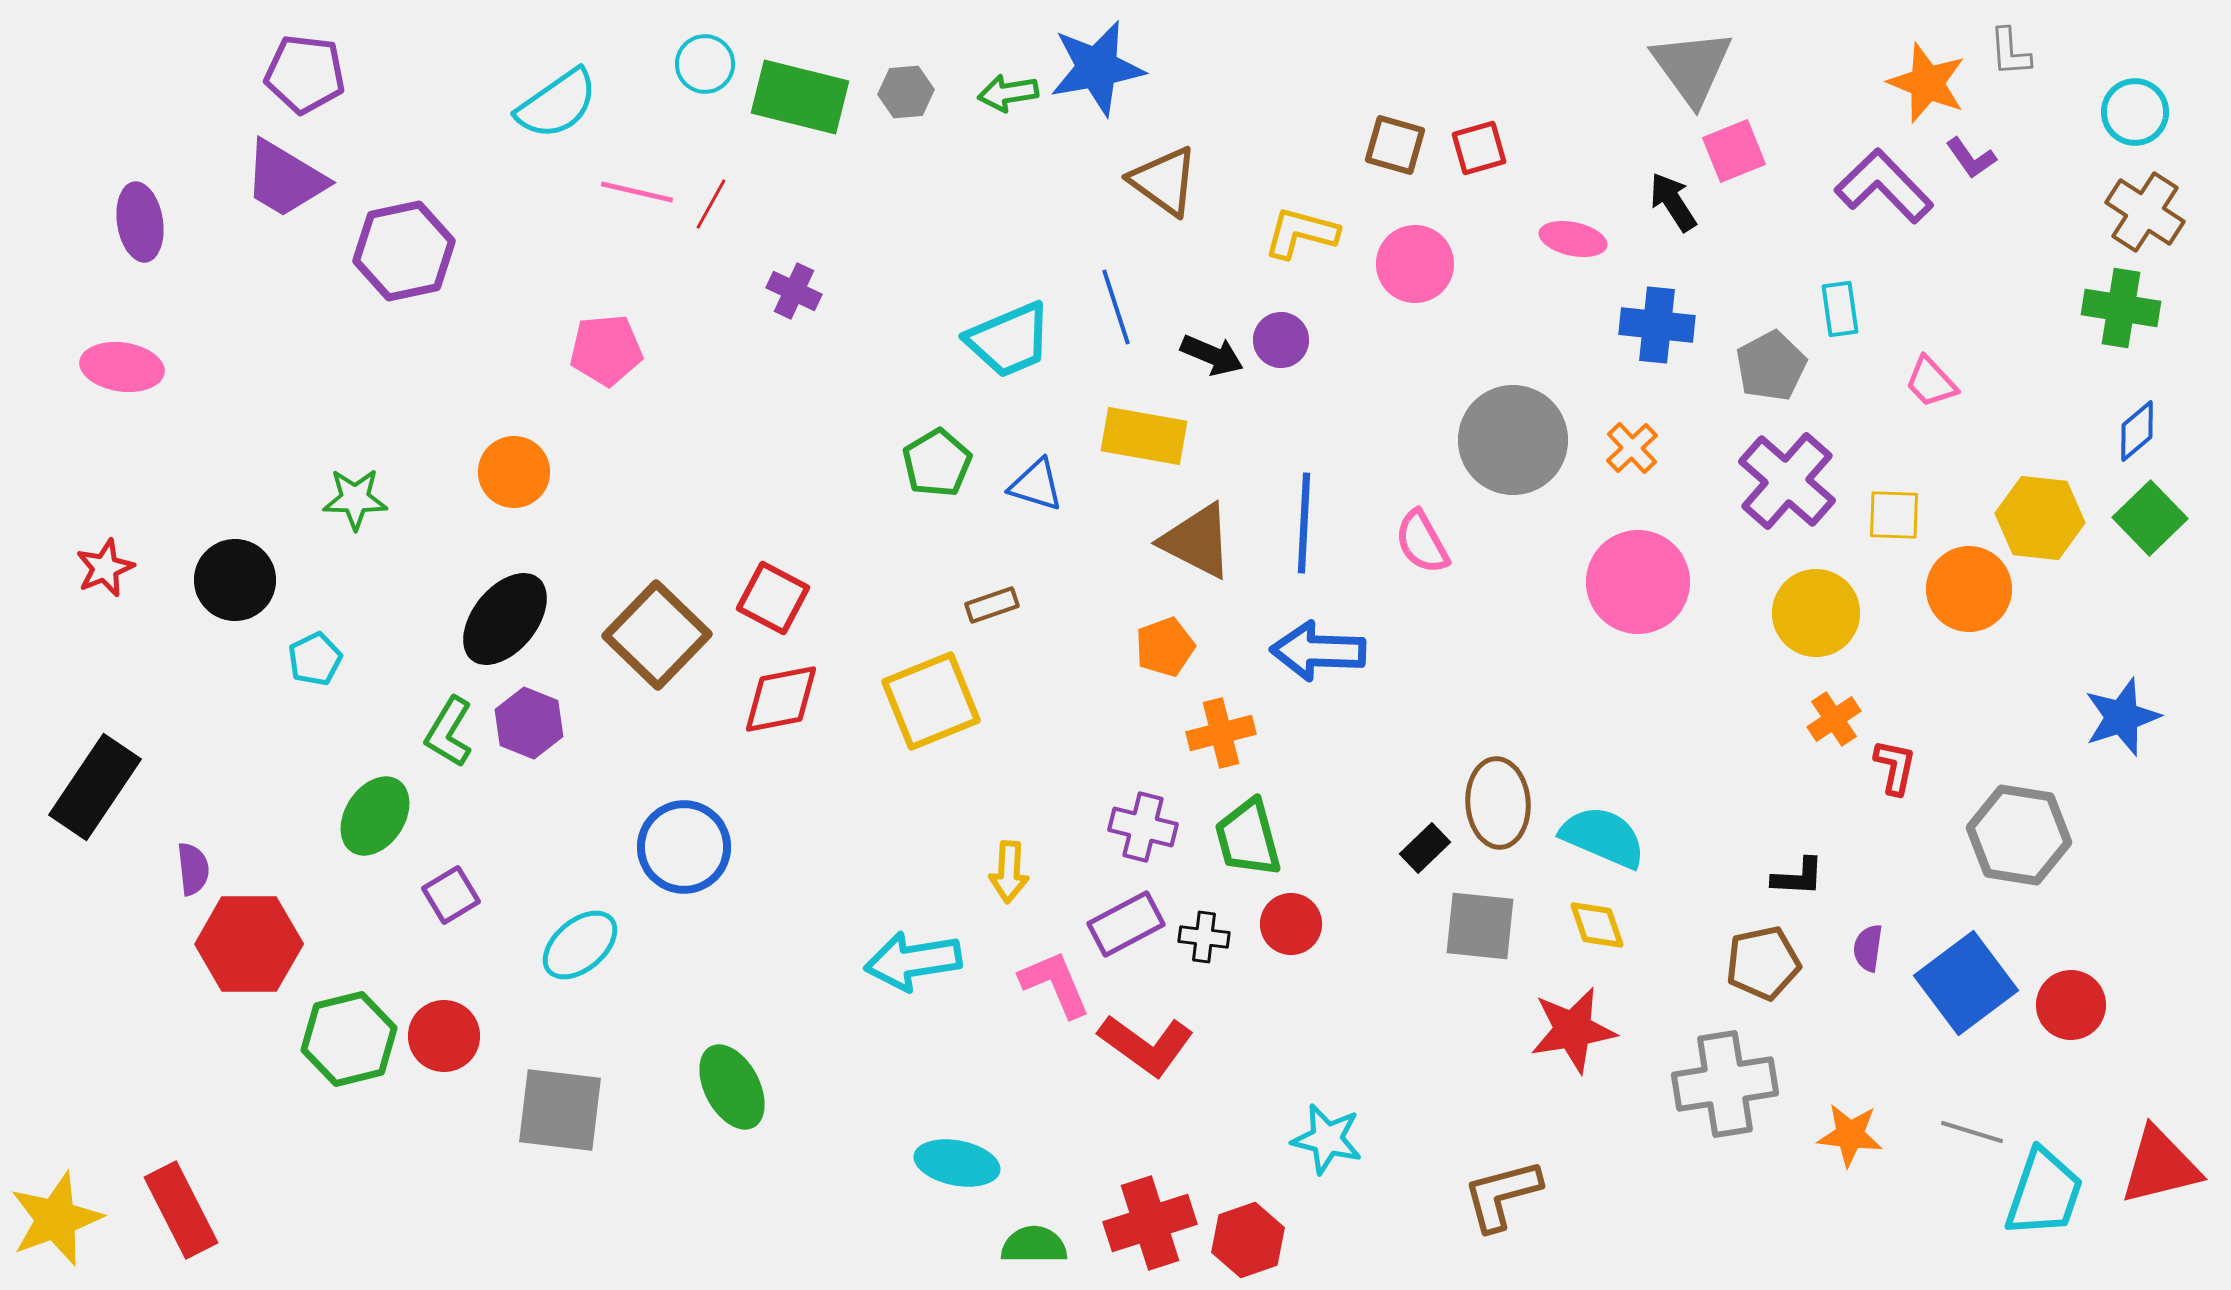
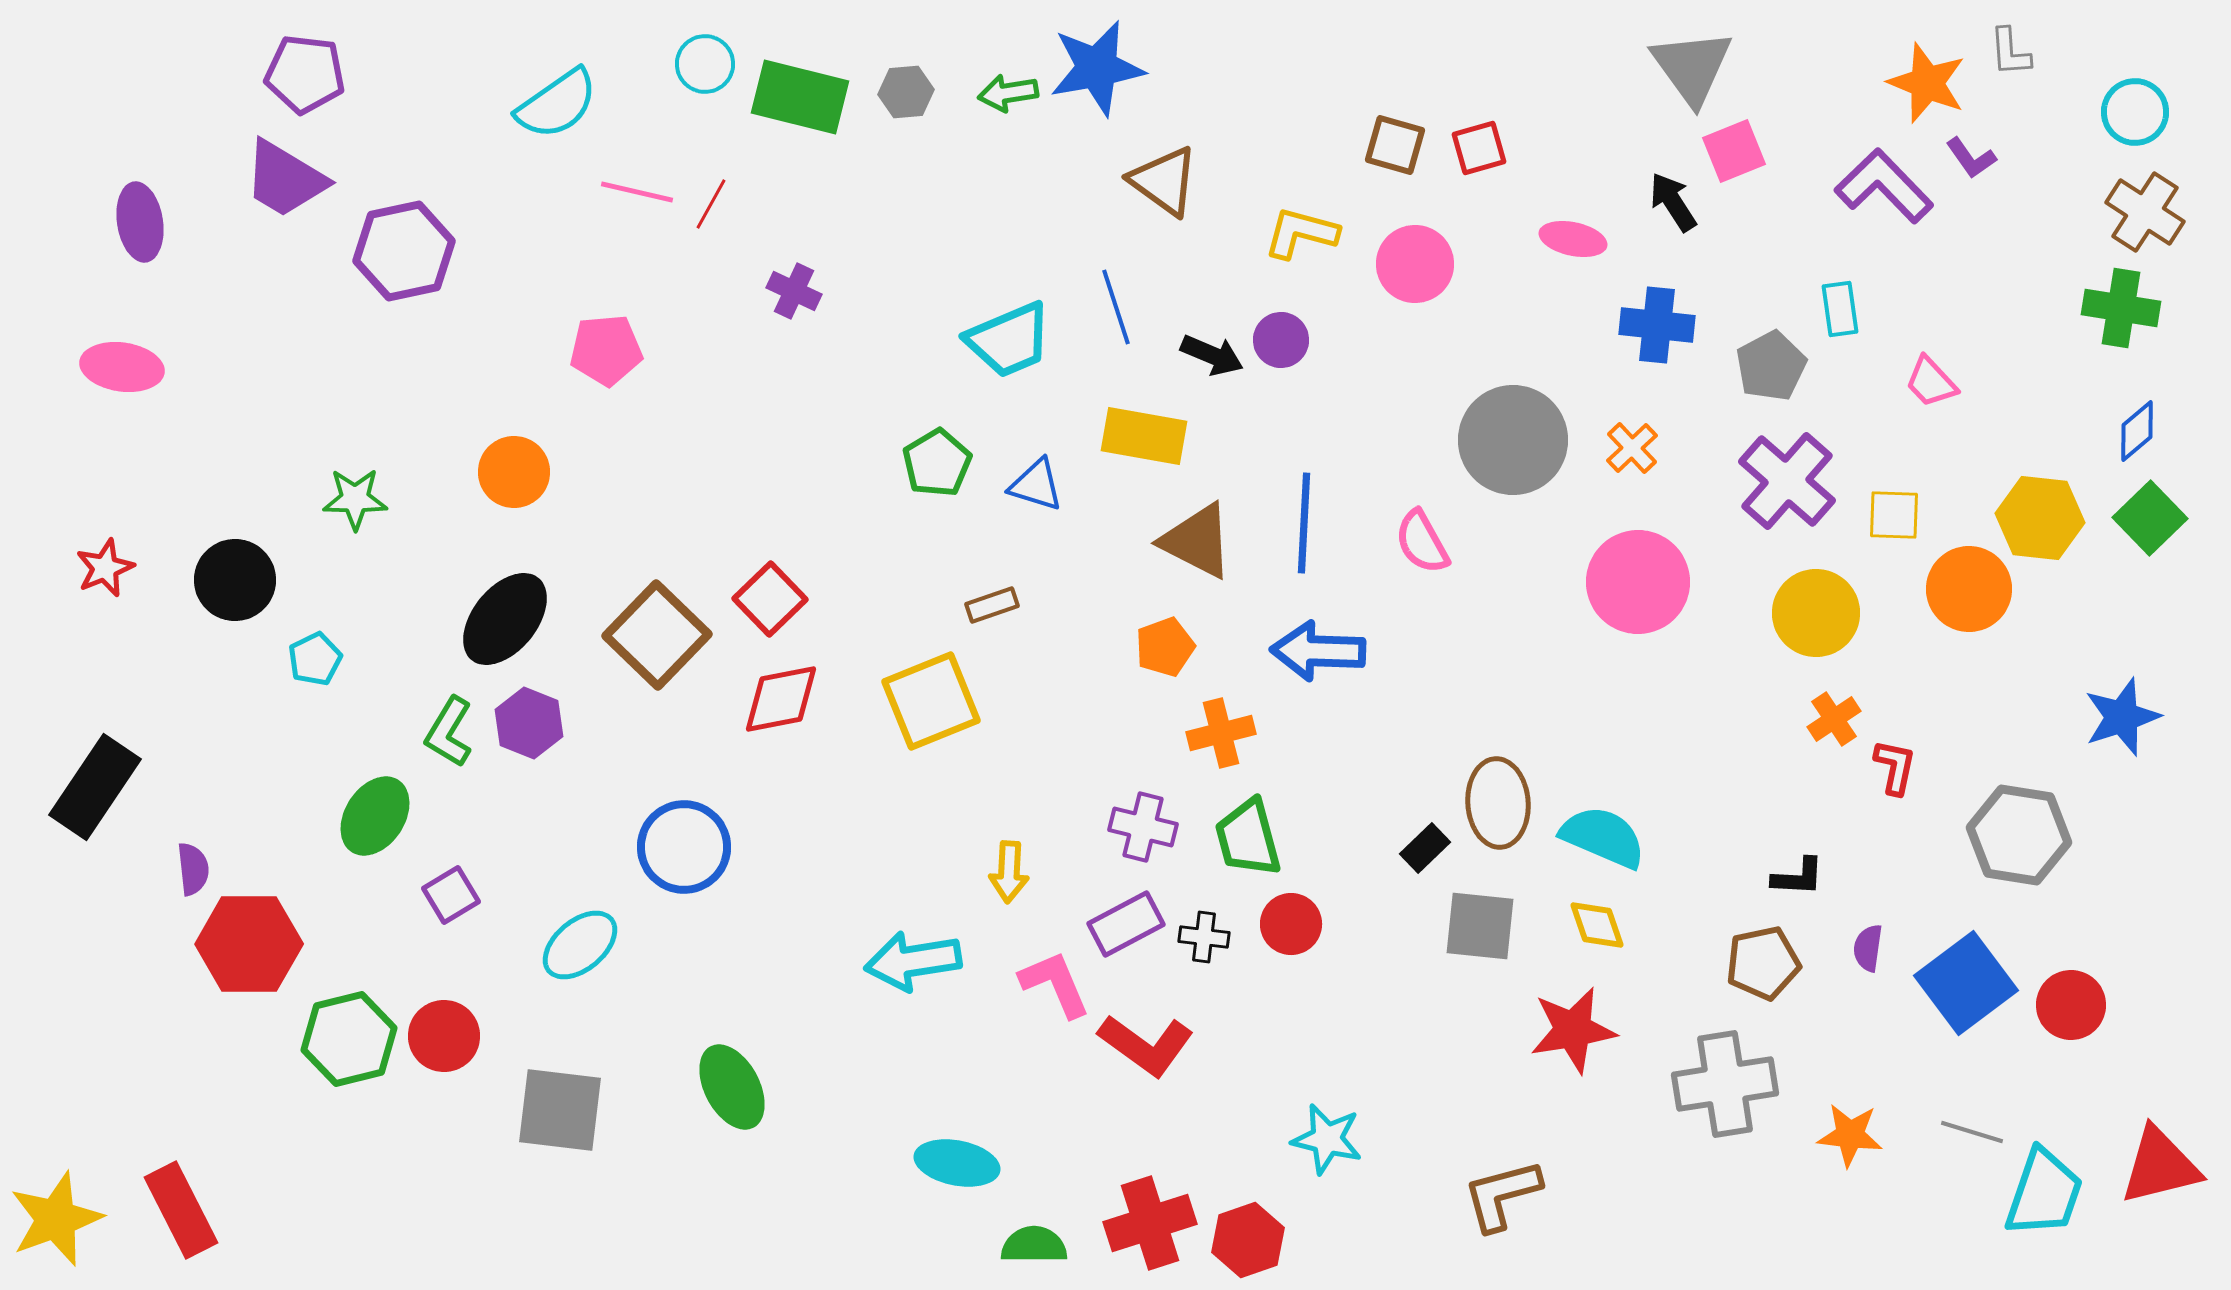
red square at (773, 598): moved 3 px left, 1 px down; rotated 18 degrees clockwise
